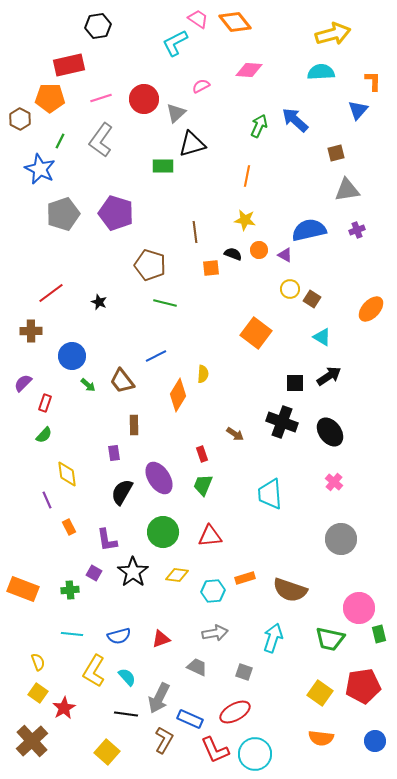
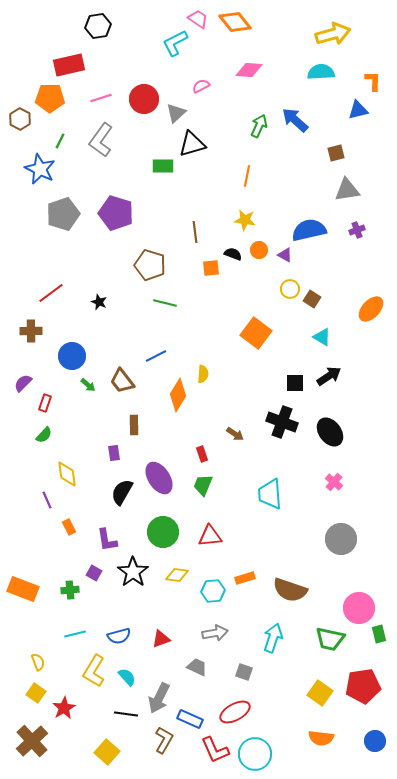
blue triangle at (358, 110): rotated 35 degrees clockwise
cyan line at (72, 634): moved 3 px right; rotated 20 degrees counterclockwise
yellow square at (38, 693): moved 2 px left
